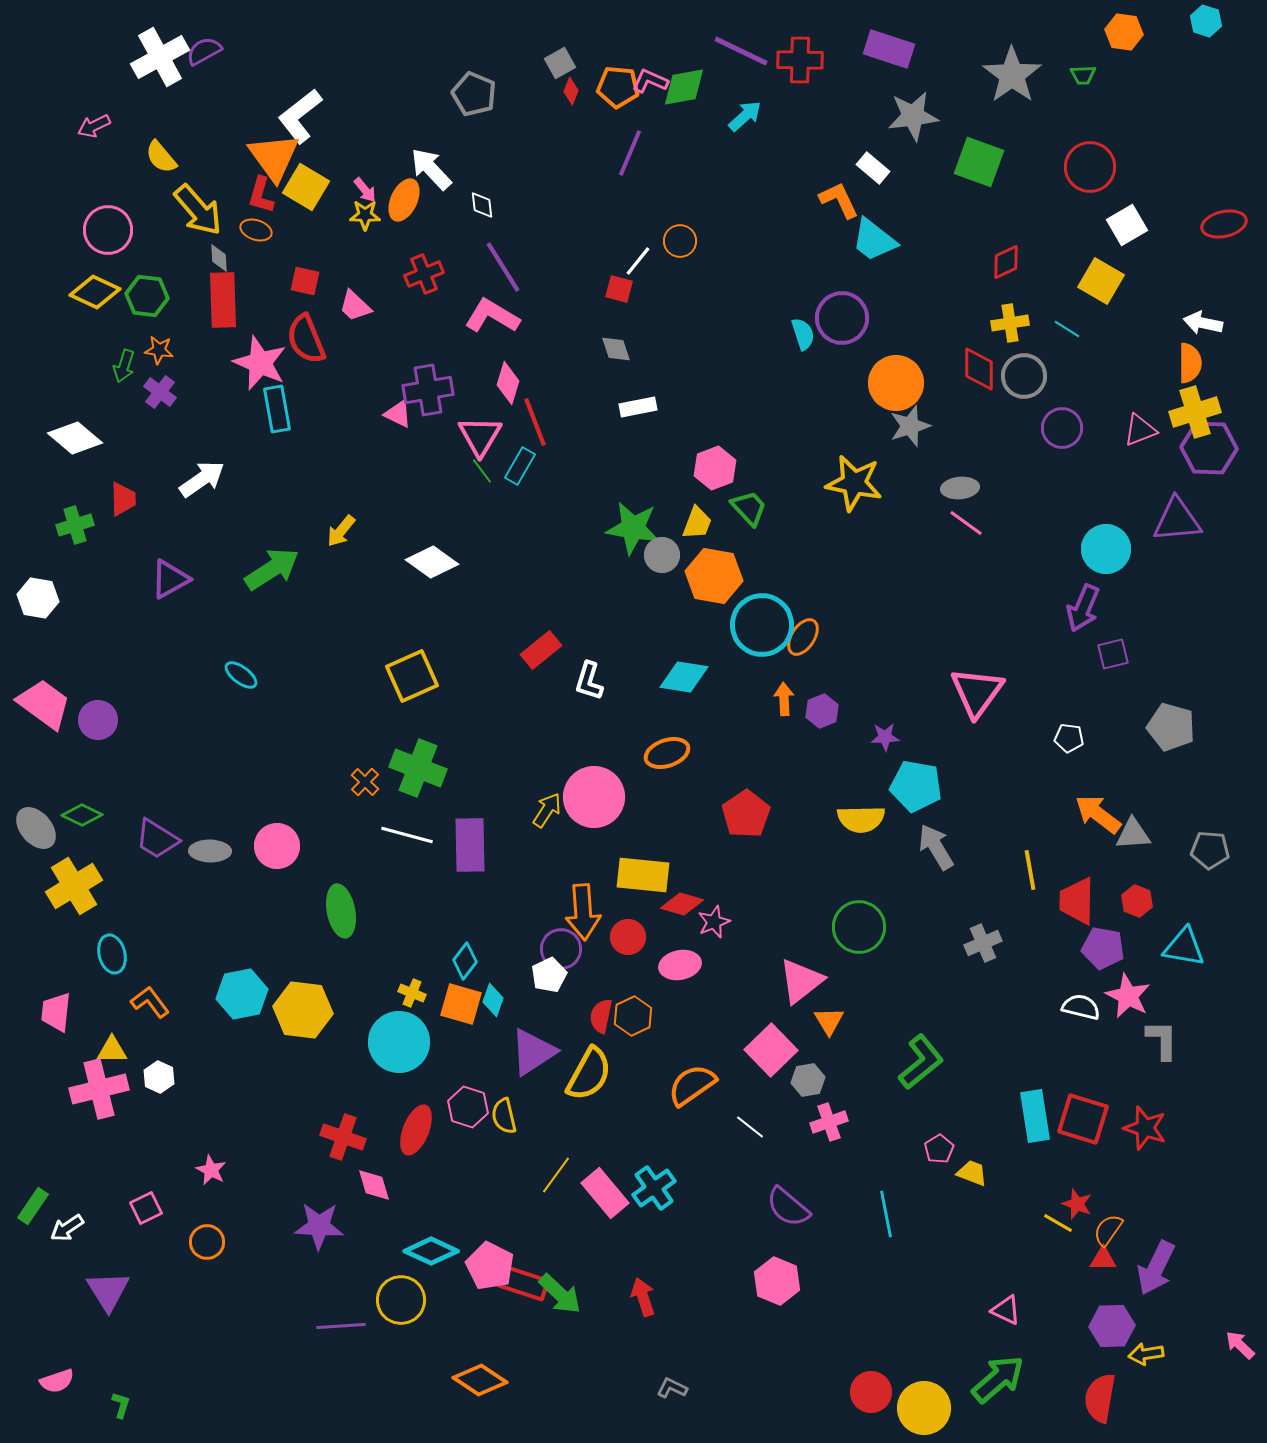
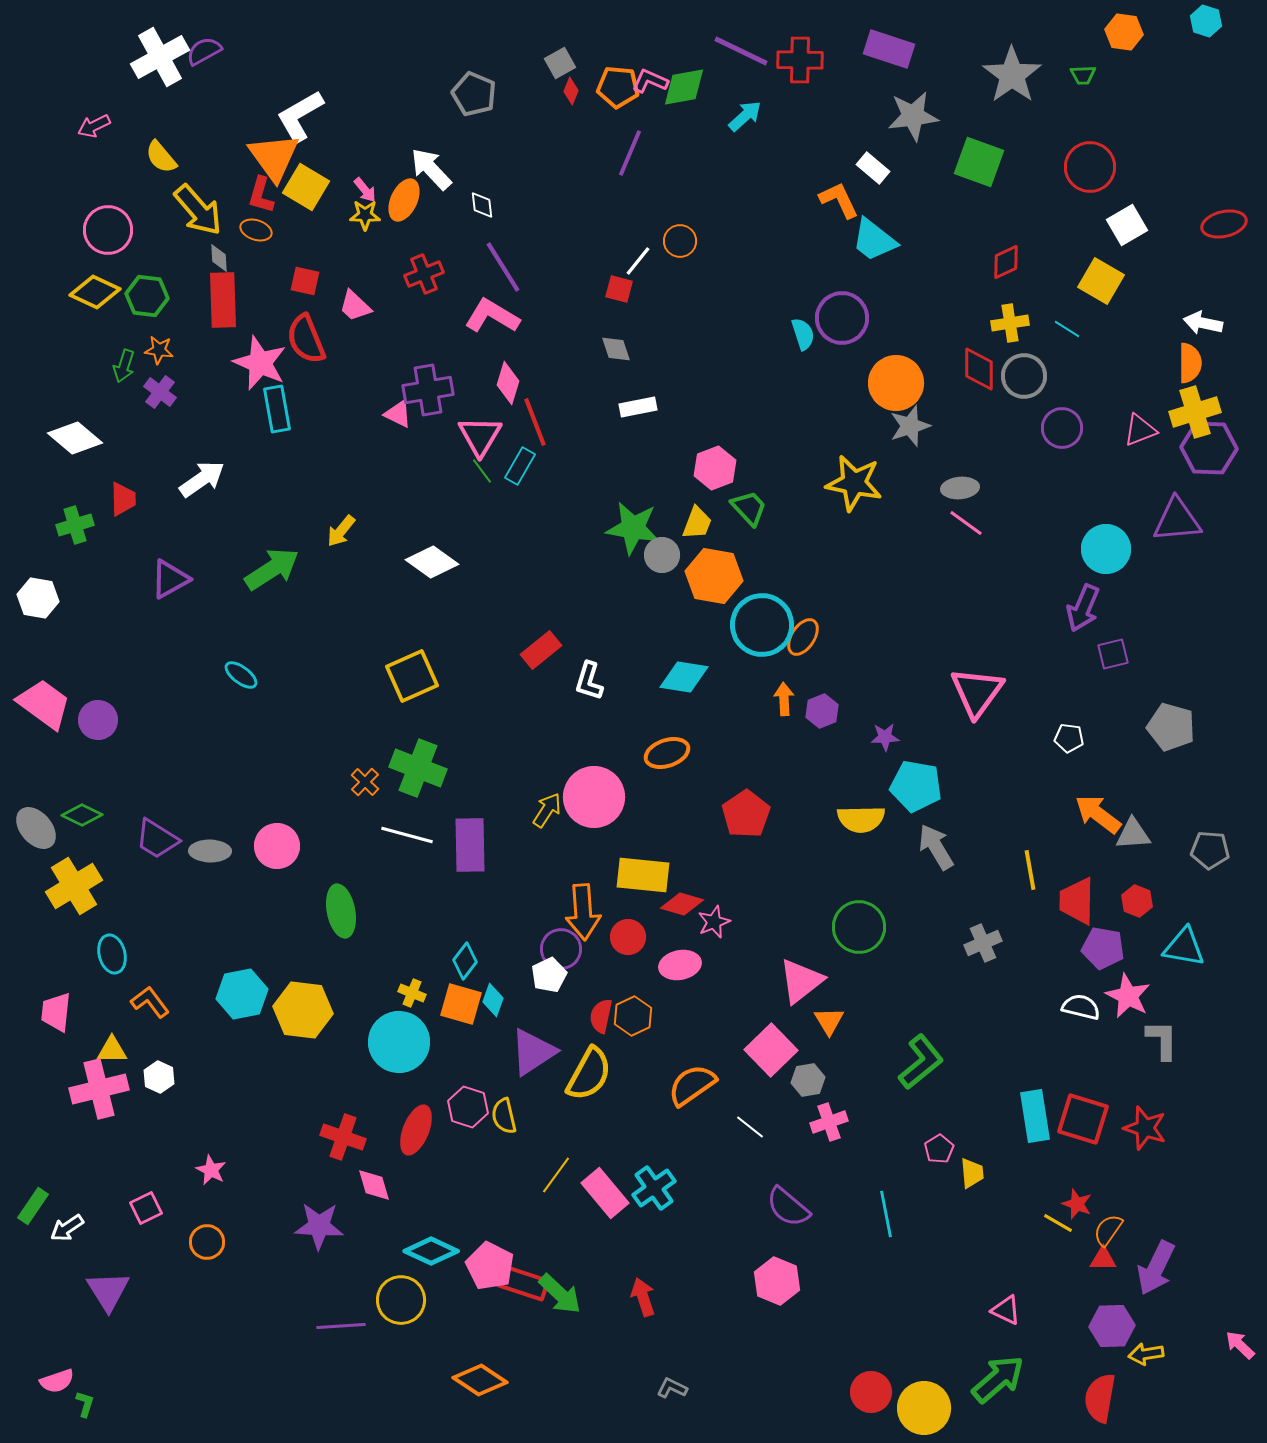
white L-shape at (300, 116): rotated 8 degrees clockwise
yellow trapezoid at (972, 1173): rotated 64 degrees clockwise
green L-shape at (121, 1405): moved 36 px left, 1 px up
